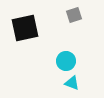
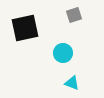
cyan circle: moved 3 px left, 8 px up
